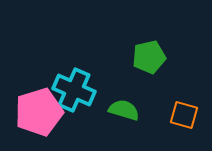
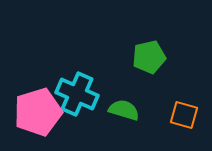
cyan cross: moved 3 px right, 4 px down
pink pentagon: moved 1 px left
